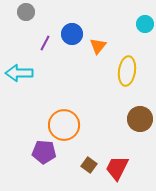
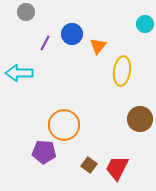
yellow ellipse: moved 5 px left
